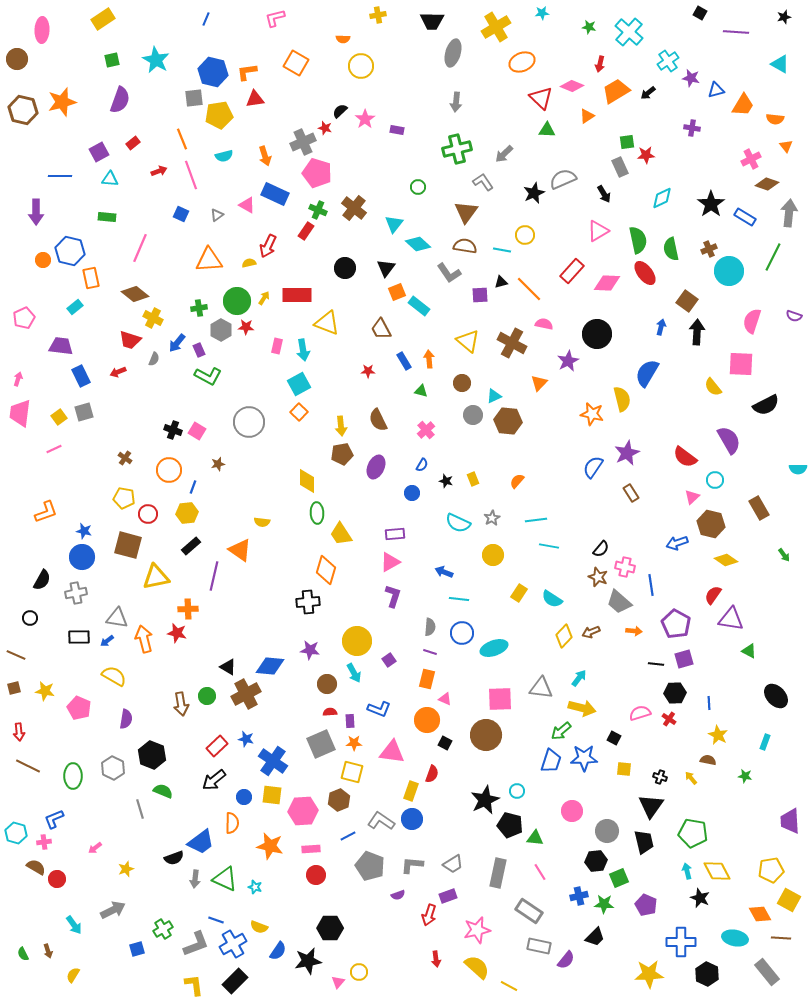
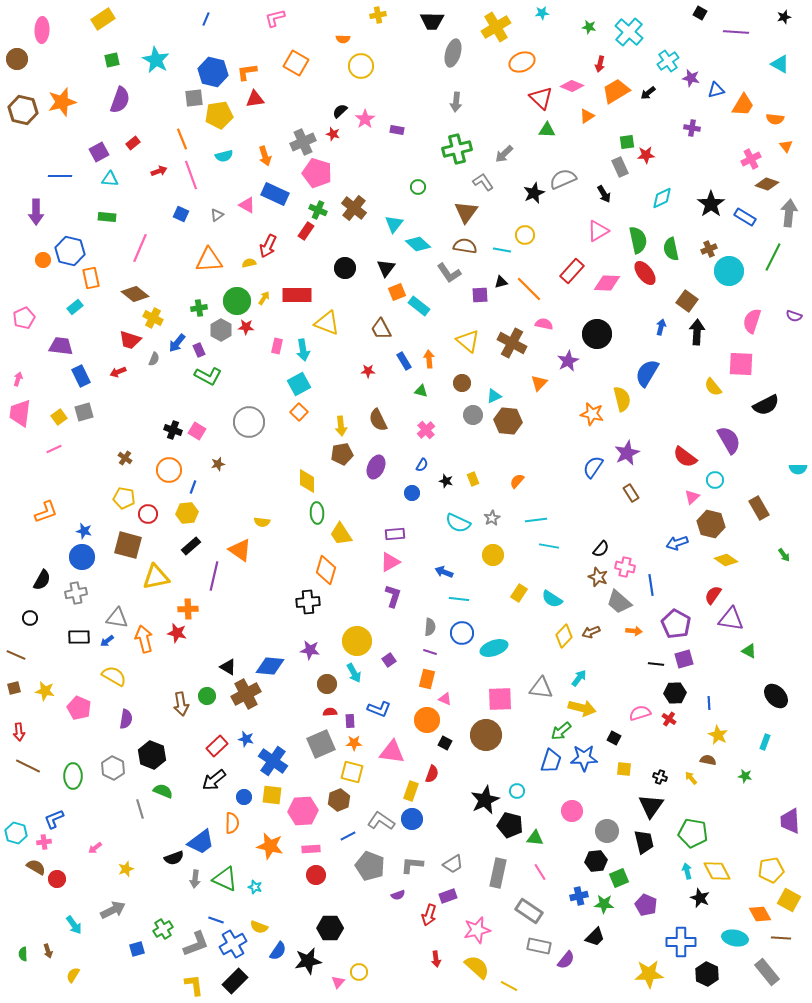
red star at (325, 128): moved 8 px right, 6 px down
green semicircle at (23, 954): rotated 24 degrees clockwise
